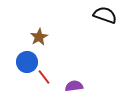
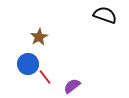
blue circle: moved 1 px right, 2 px down
red line: moved 1 px right
purple semicircle: moved 2 px left; rotated 30 degrees counterclockwise
